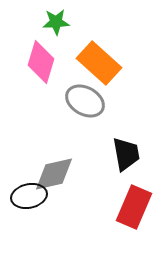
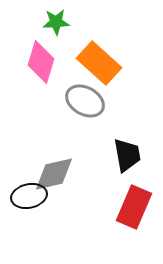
black trapezoid: moved 1 px right, 1 px down
